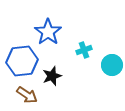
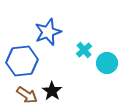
blue star: rotated 16 degrees clockwise
cyan cross: rotated 21 degrees counterclockwise
cyan circle: moved 5 px left, 2 px up
black star: moved 15 px down; rotated 18 degrees counterclockwise
